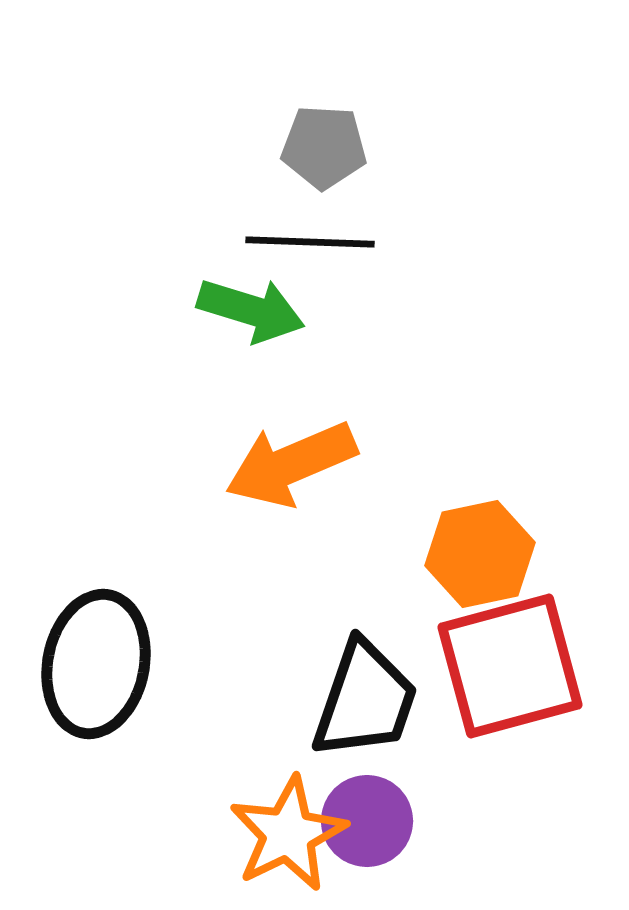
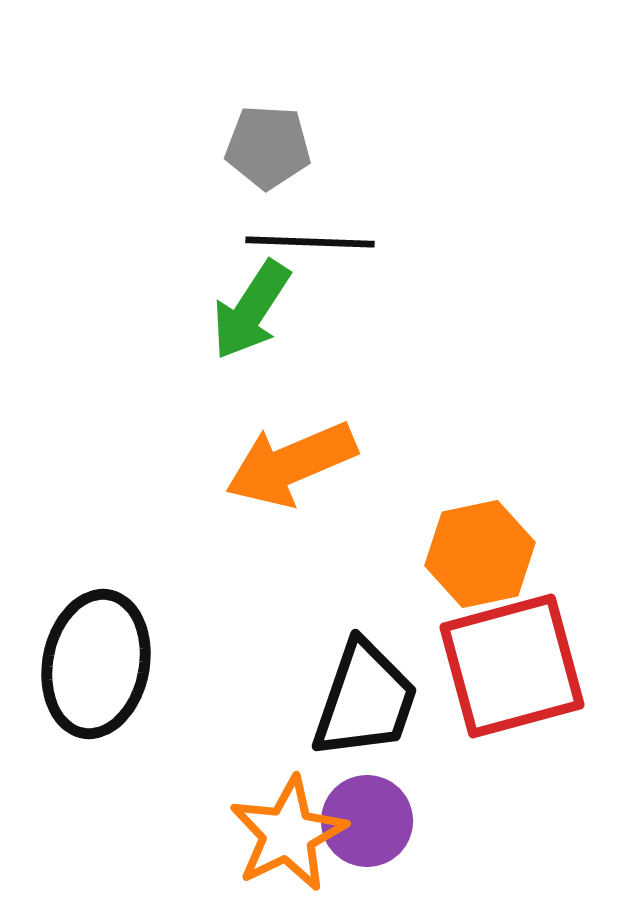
gray pentagon: moved 56 px left
green arrow: rotated 106 degrees clockwise
red square: moved 2 px right
